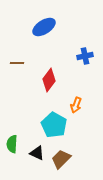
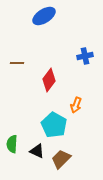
blue ellipse: moved 11 px up
black triangle: moved 2 px up
